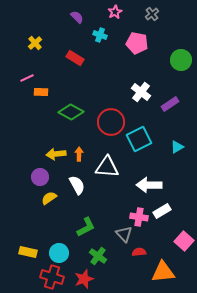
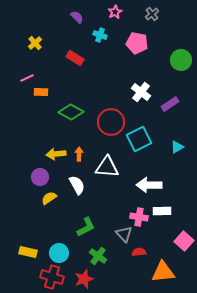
white rectangle: rotated 30 degrees clockwise
